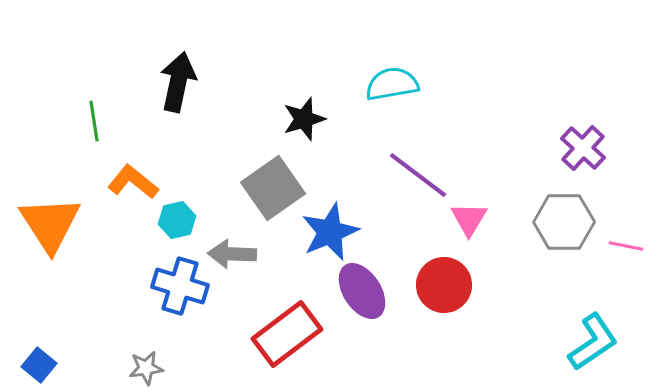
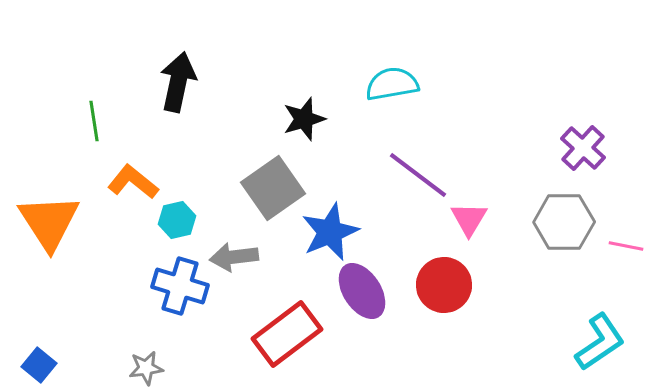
orange triangle: moved 1 px left, 2 px up
gray arrow: moved 2 px right, 3 px down; rotated 9 degrees counterclockwise
cyan L-shape: moved 7 px right
